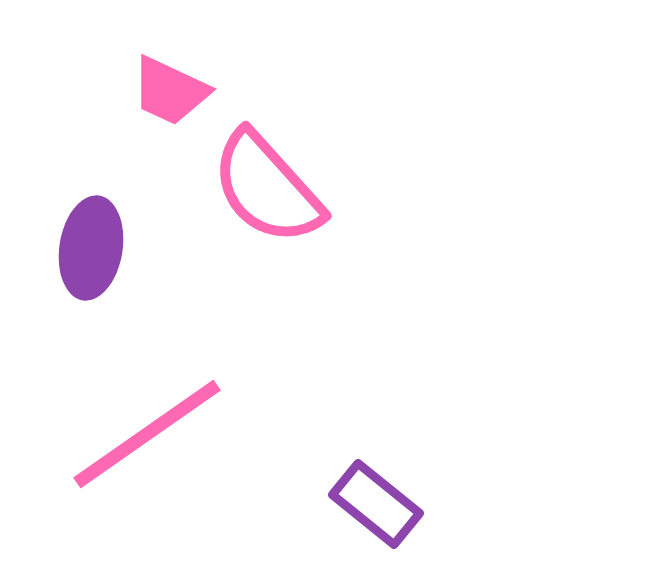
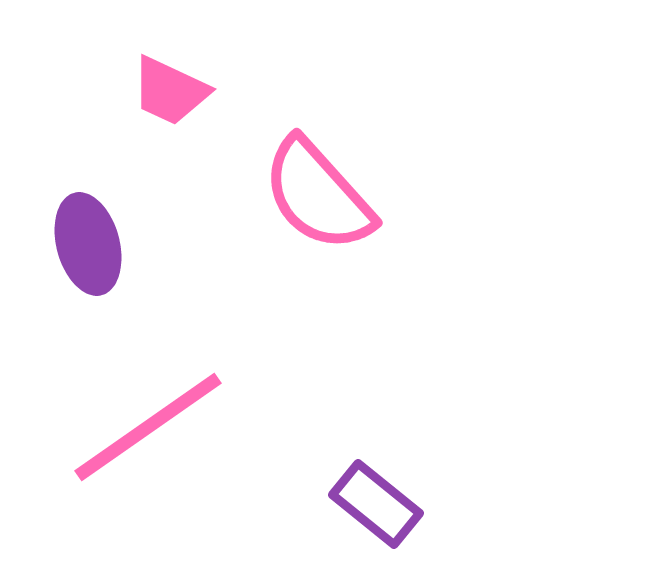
pink semicircle: moved 51 px right, 7 px down
purple ellipse: moved 3 px left, 4 px up; rotated 24 degrees counterclockwise
pink line: moved 1 px right, 7 px up
